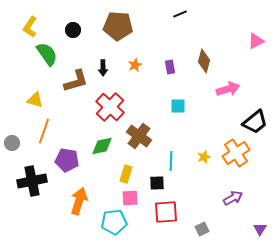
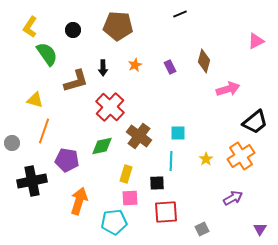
purple rectangle: rotated 16 degrees counterclockwise
cyan square: moved 27 px down
orange cross: moved 5 px right, 3 px down
yellow star: moved 2 px right, 2 px down; rotated 16 degrees counterclockwise
